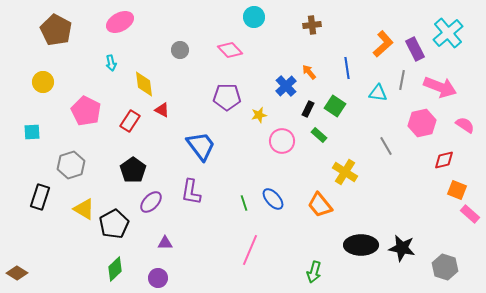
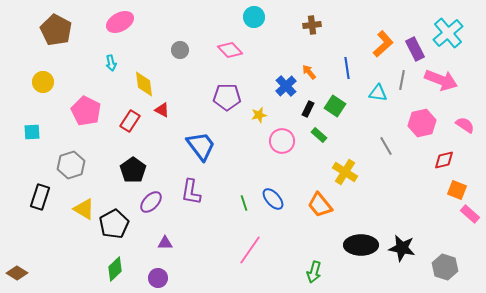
pink arrow at (440, 87): moved 1 px right, 7 px up
pink line at (250, 250): rotated 12 degrees clockwise
